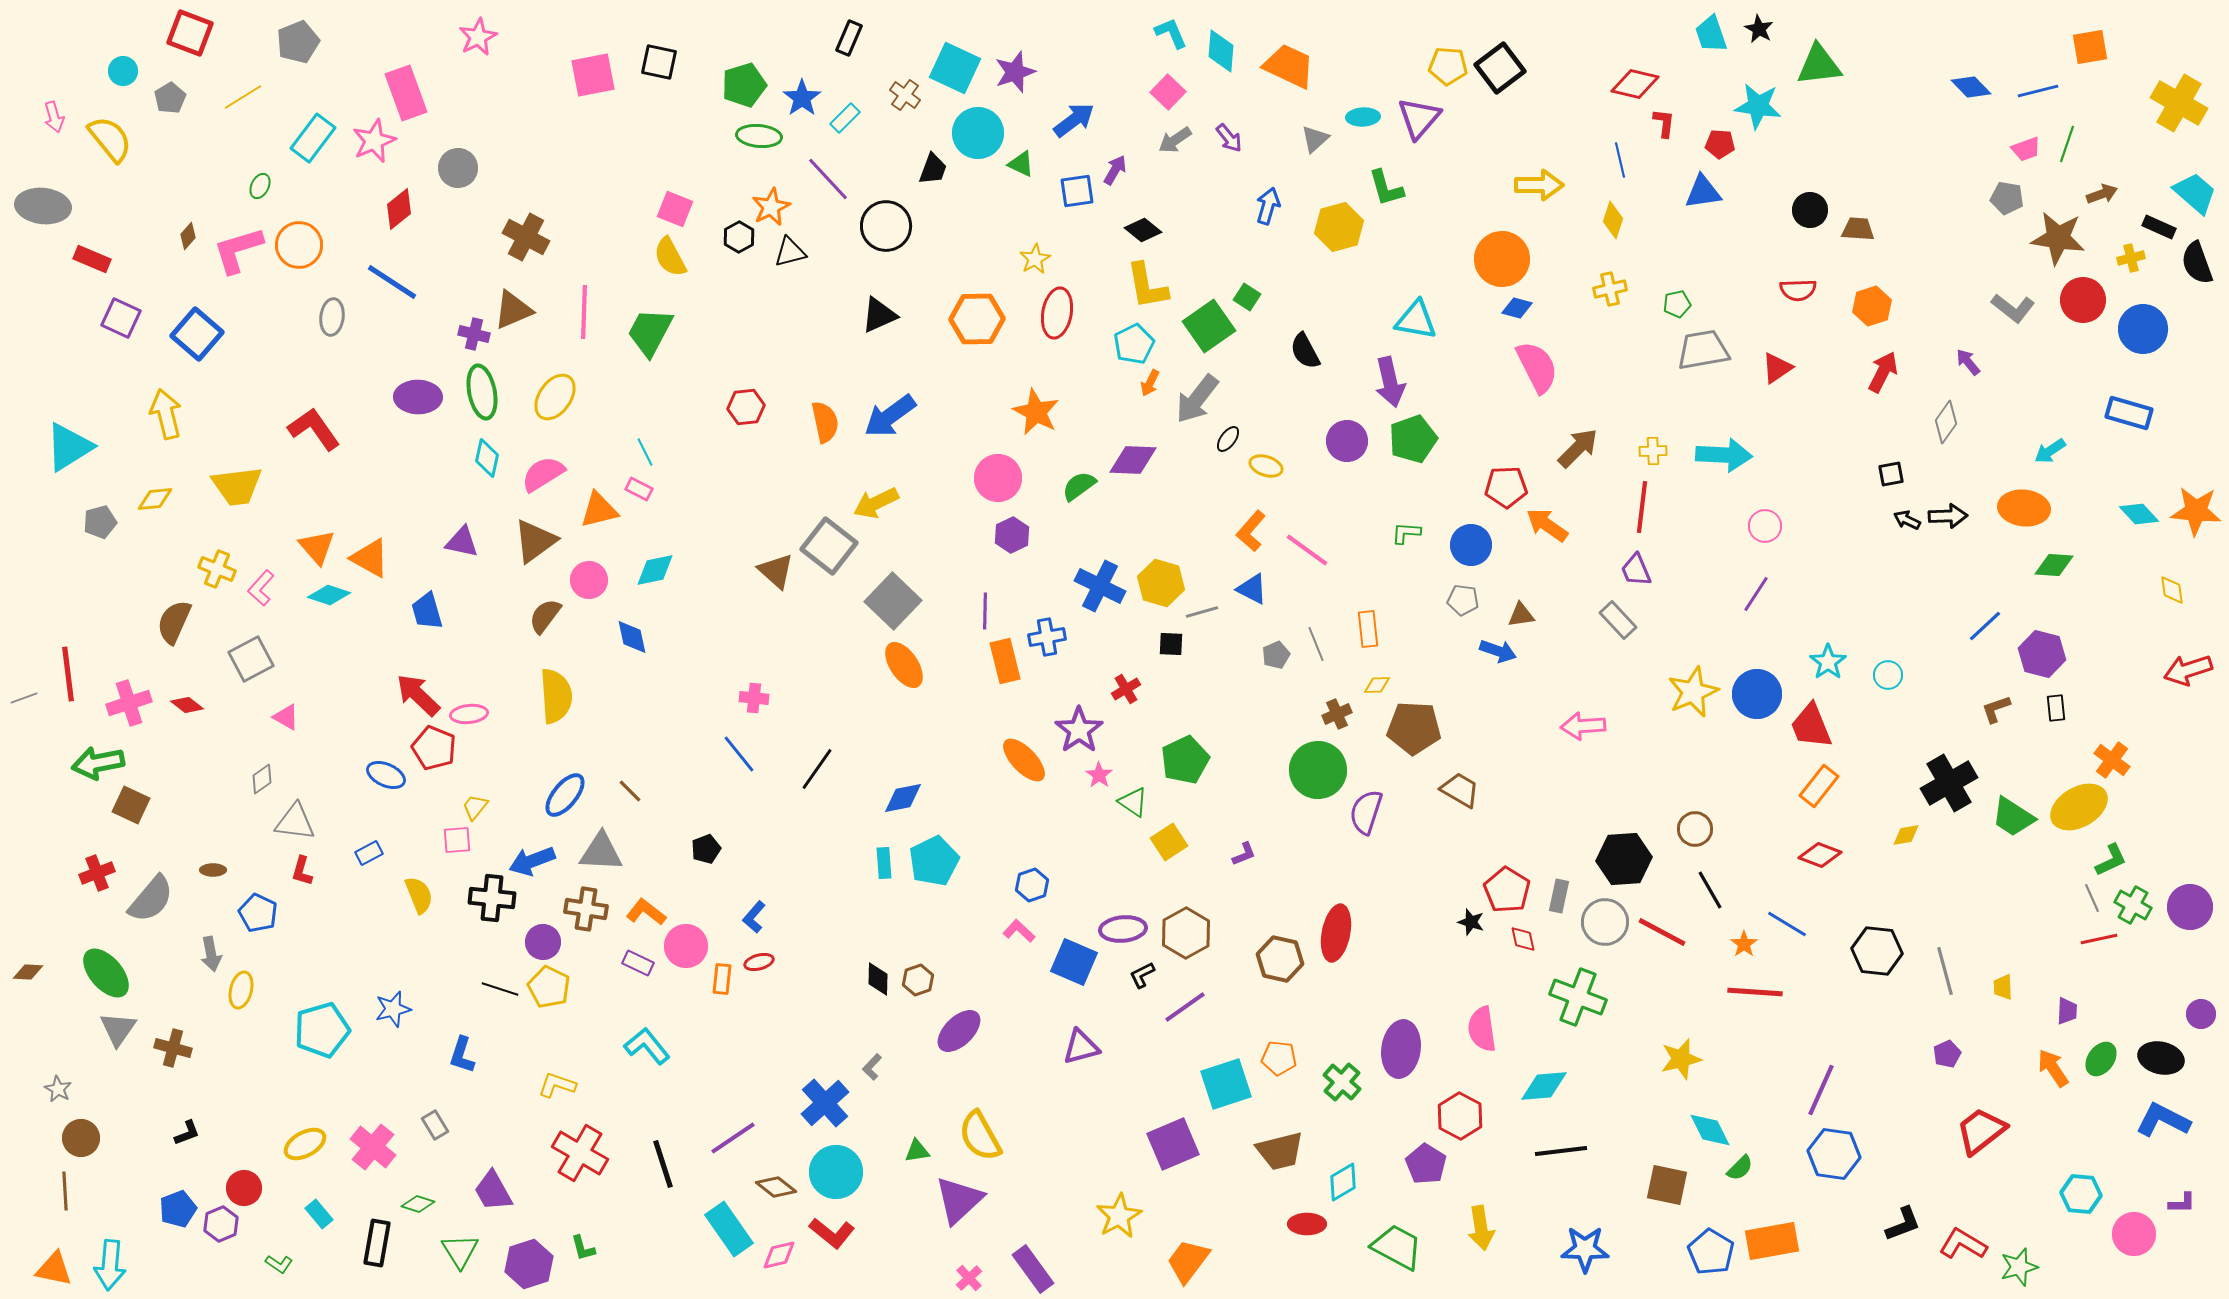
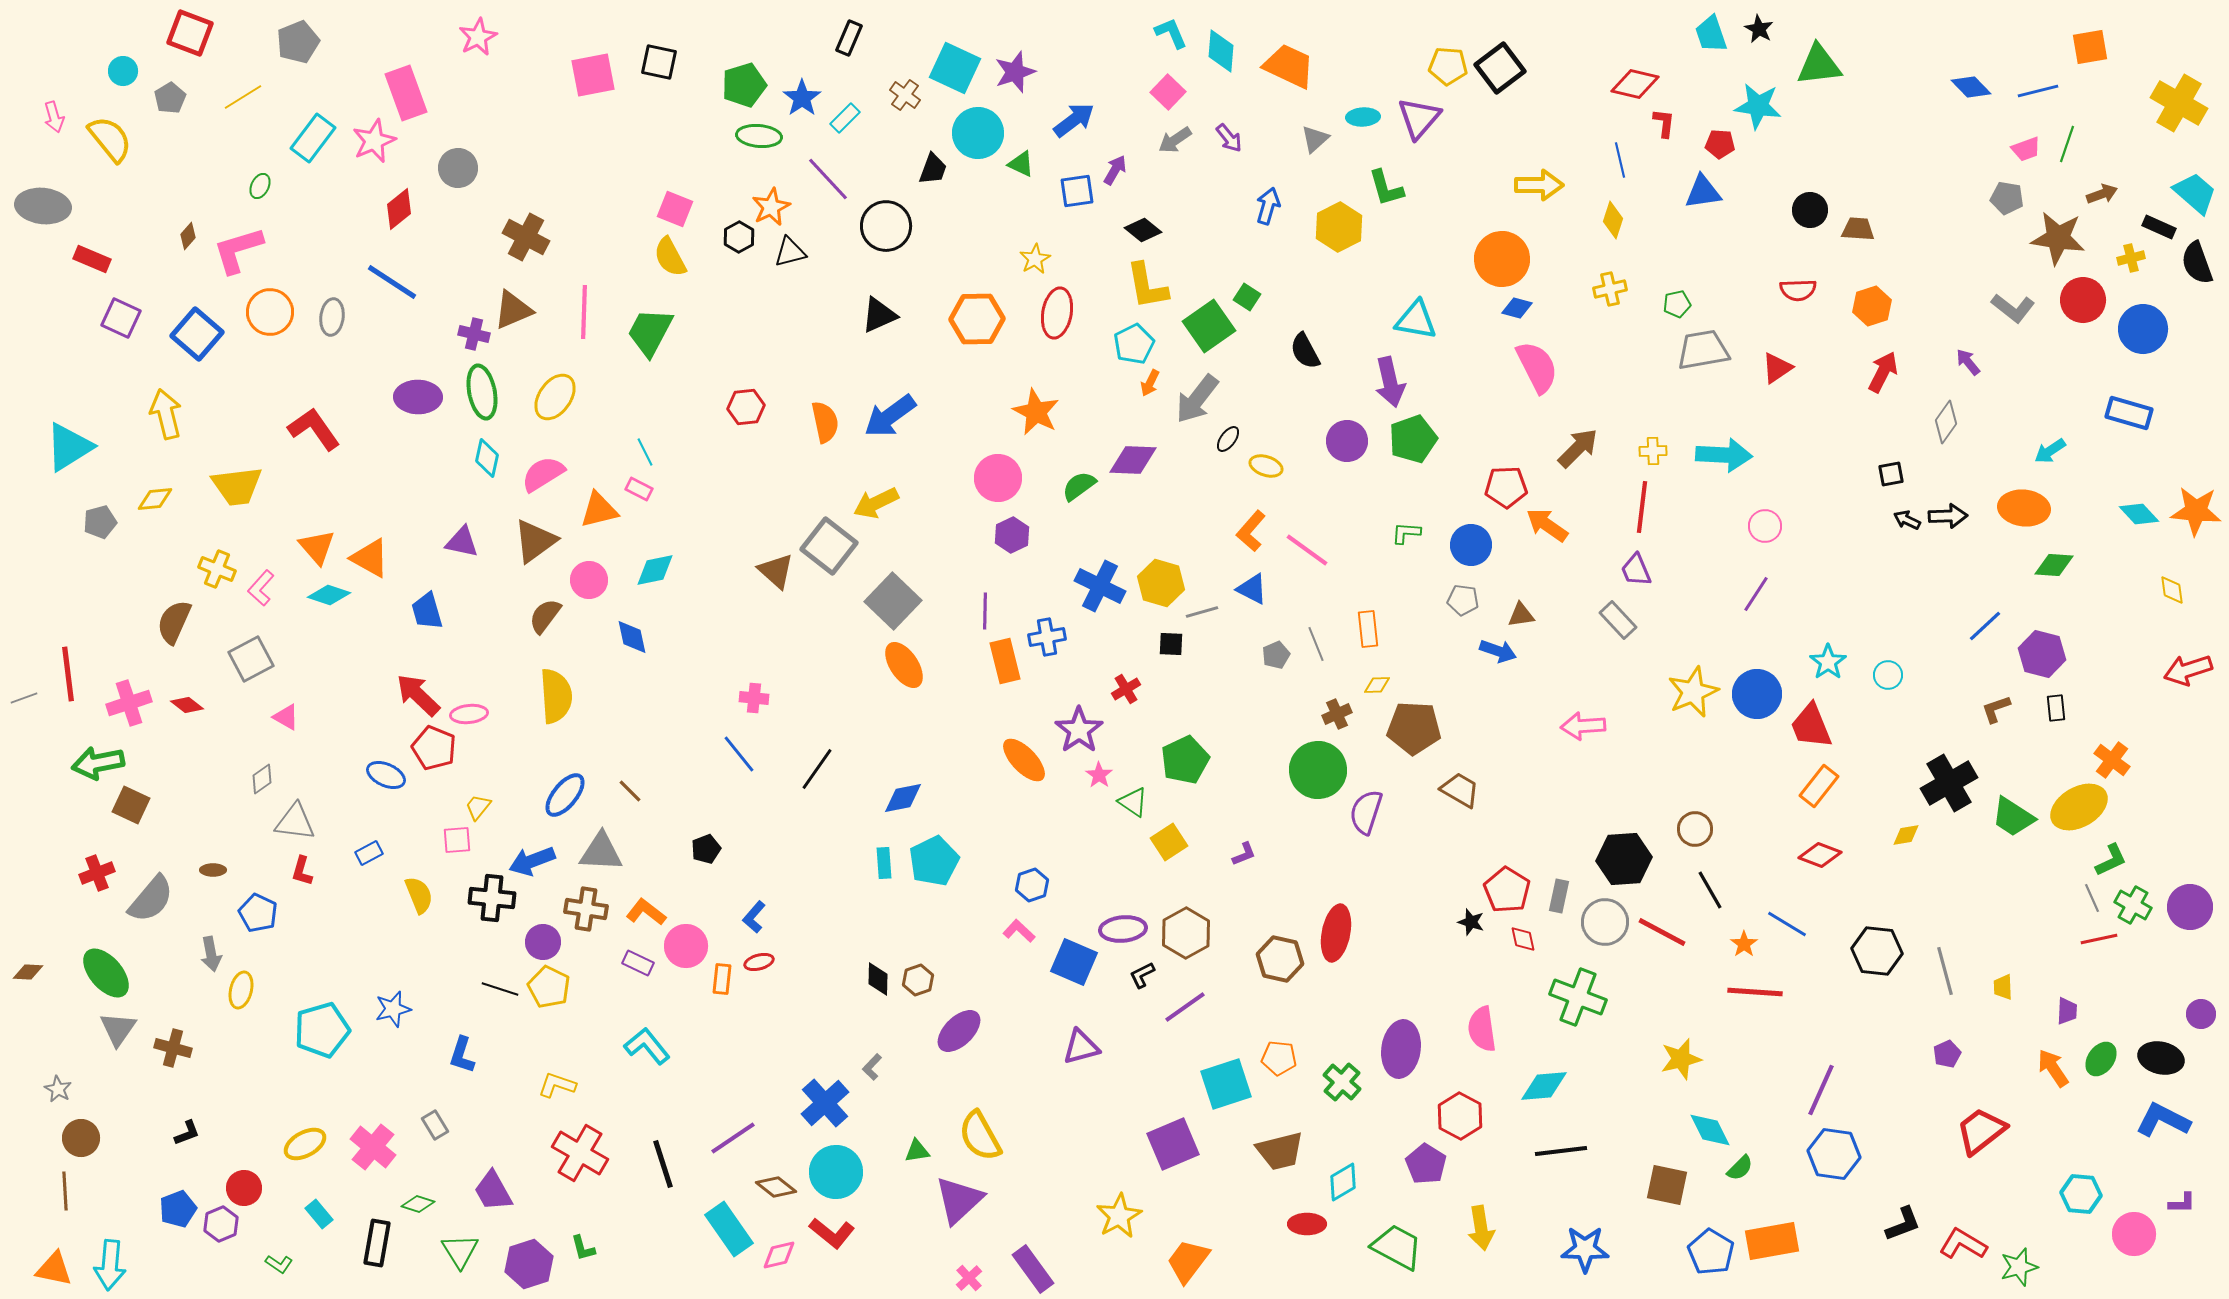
yellow hexagon at (1339, 227): rotated 12 degrees counterclockwise
orange circle at (299, 245): moved 29 px left, 67 px down
yellow trapezoid at (475, 807): moved 3 px right
